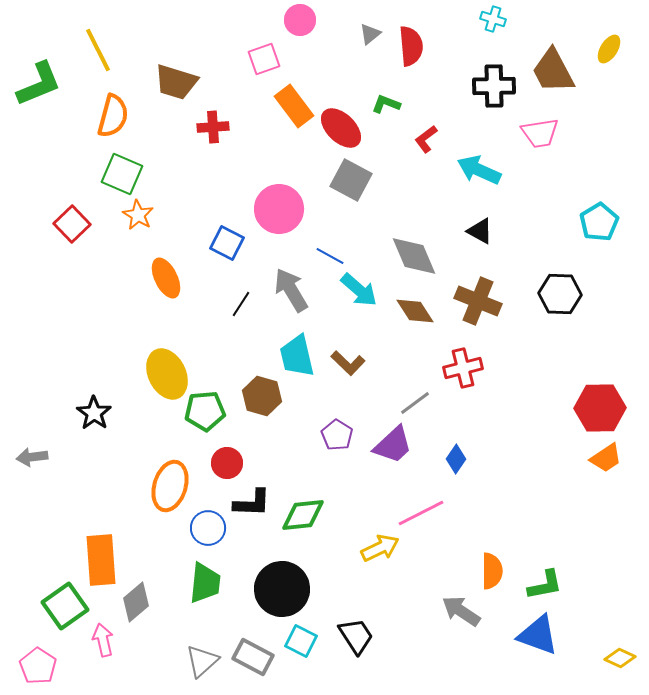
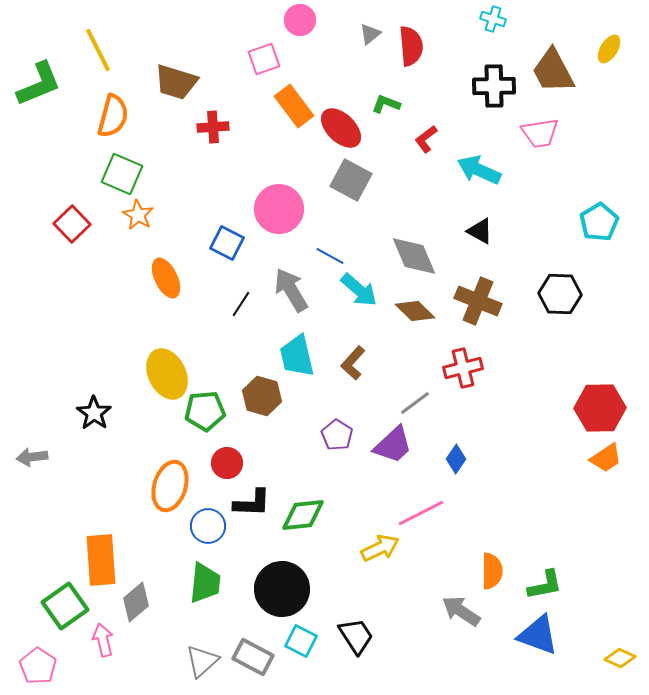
brown diamond at (415, 311): rotated 12 degrees counterclockwise
brown L-shape at (348, 363): moved 5 px right; rotated 88 degrees clockwise
blue circle at (208, 528): moved 2 px up
